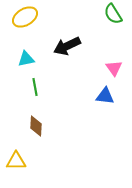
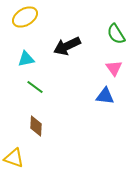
green semicircle: moved 3 px right, 20 px down
green line: rotated 42 degrees counterclockwise
yellow triangle: moved 2 px left, 3 px up; rotated 20 degrees clockwise
